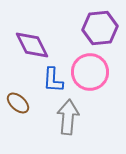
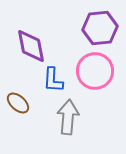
purple diamond: moved 1 px left, 1 px down; rotated 15 degrees clockwise
pink circle: moved 5 px right, 1 px up
